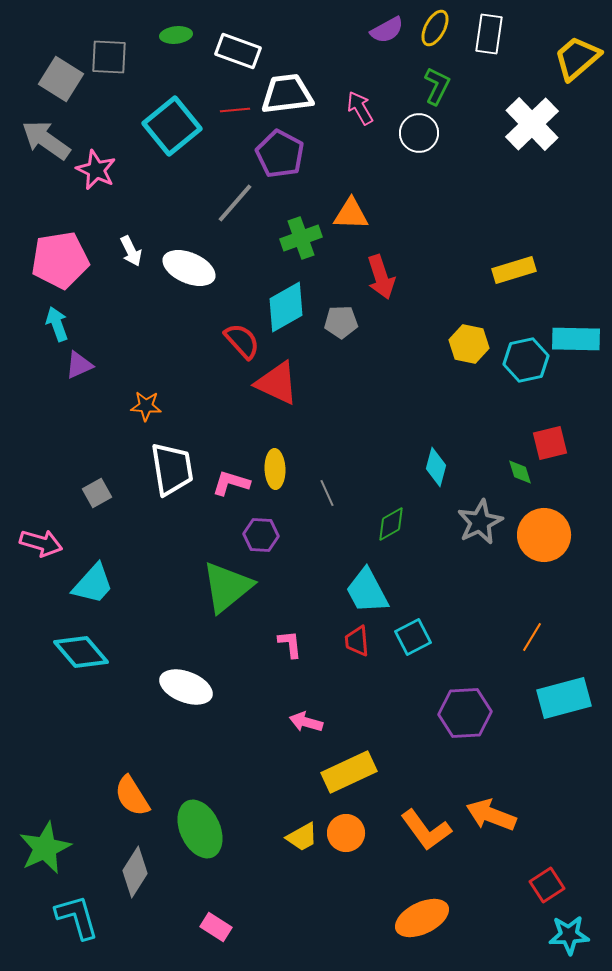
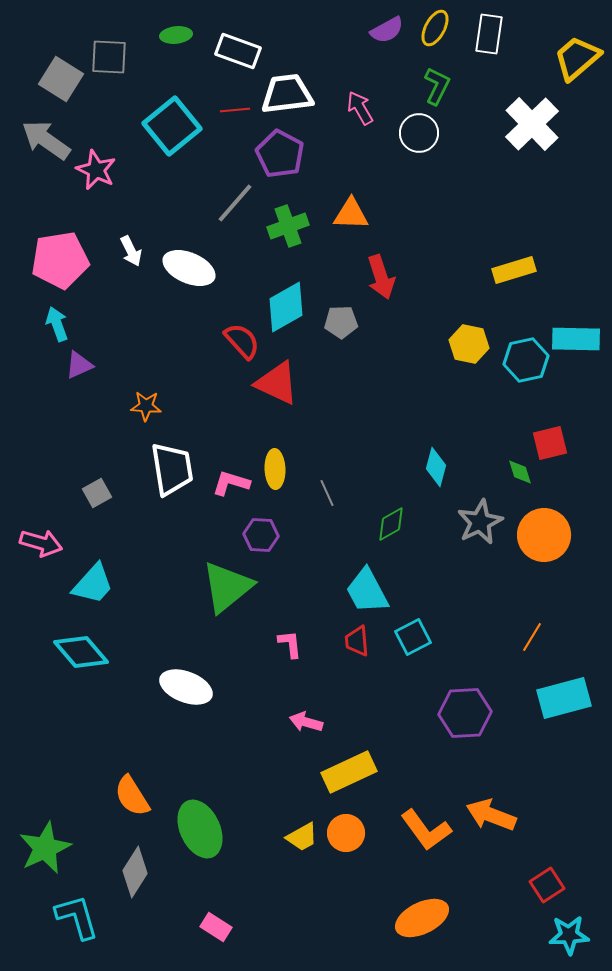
green cross at (301, 238): moved 13 px left, 12 px up
